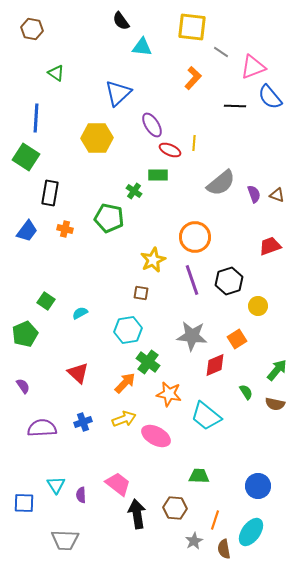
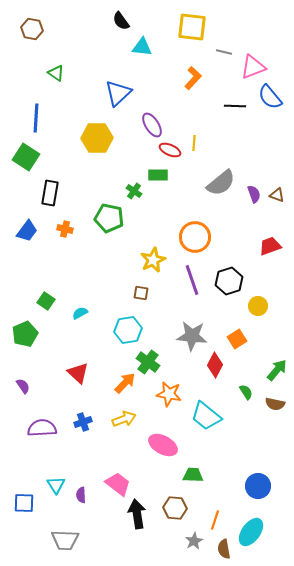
gray line at (221, 52): moved 3 px right; rotated 21 degrees counterclockwise
red diamond at (215, 365): rotated 40 degrees counterclockwise
pink ellipse at (156, 436): moved 7 px right, 9 px down
green trapezoid at (199, 476): moved 6 px left, 1 px up
